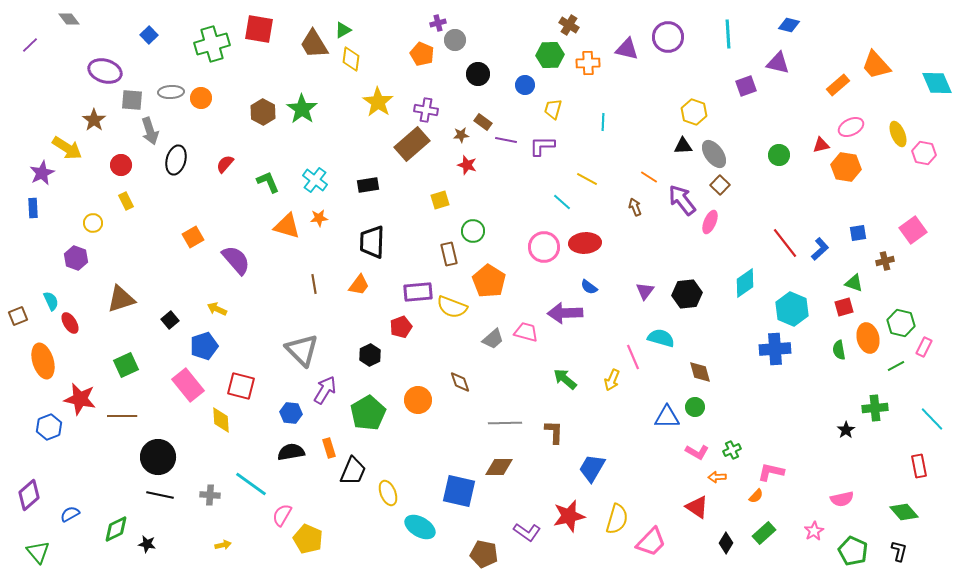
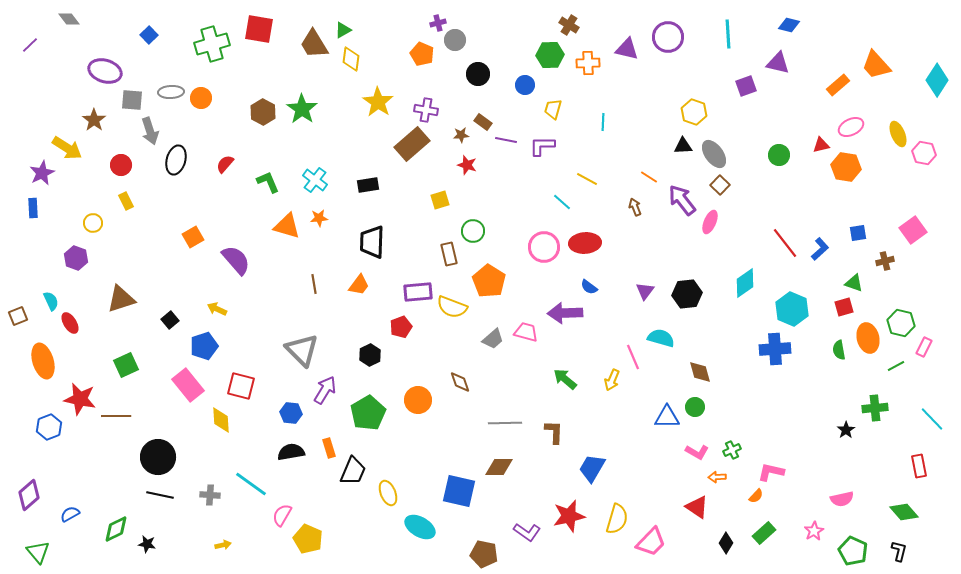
cyan diamond at (937, 83): moved 3 px up; rotated 56 degrees clockwise
brown line at (122, 416): moved 6 px left
